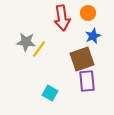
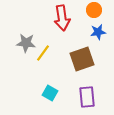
orange circle: moved 6 px right, 3 px up
blue star: moved 5 px right, 4 px up; rotated 14 degrees clockwise
gray star: moved 1 px down
yellow line: moved 4 px right, 4 px down
purple rectangle: moved 16 px down
